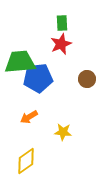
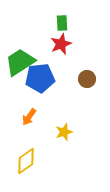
green trapezoid: rotated 28 degrees counterclockwise
blue pentagon: moved 2 px right
orange arrow: rotated 24 degrees counterclockwise
yellow star: moved 1 px right; rotated 24 degrees counterclockwise
